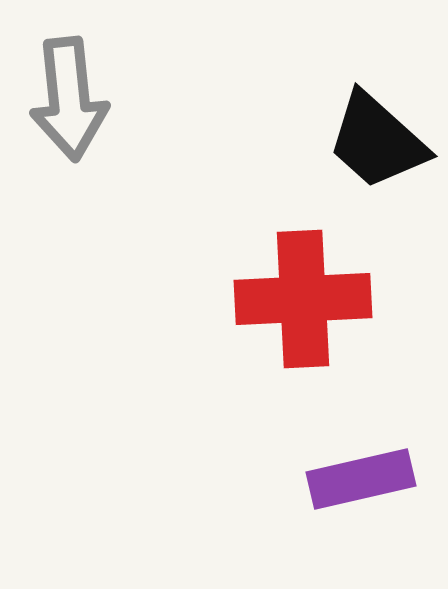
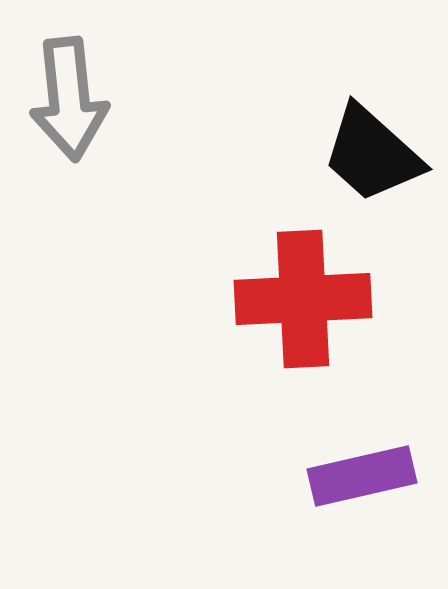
black trapezoid: moved 5 px left, 13 px down
purple rectangle: moved 1 px right, 3 px up
